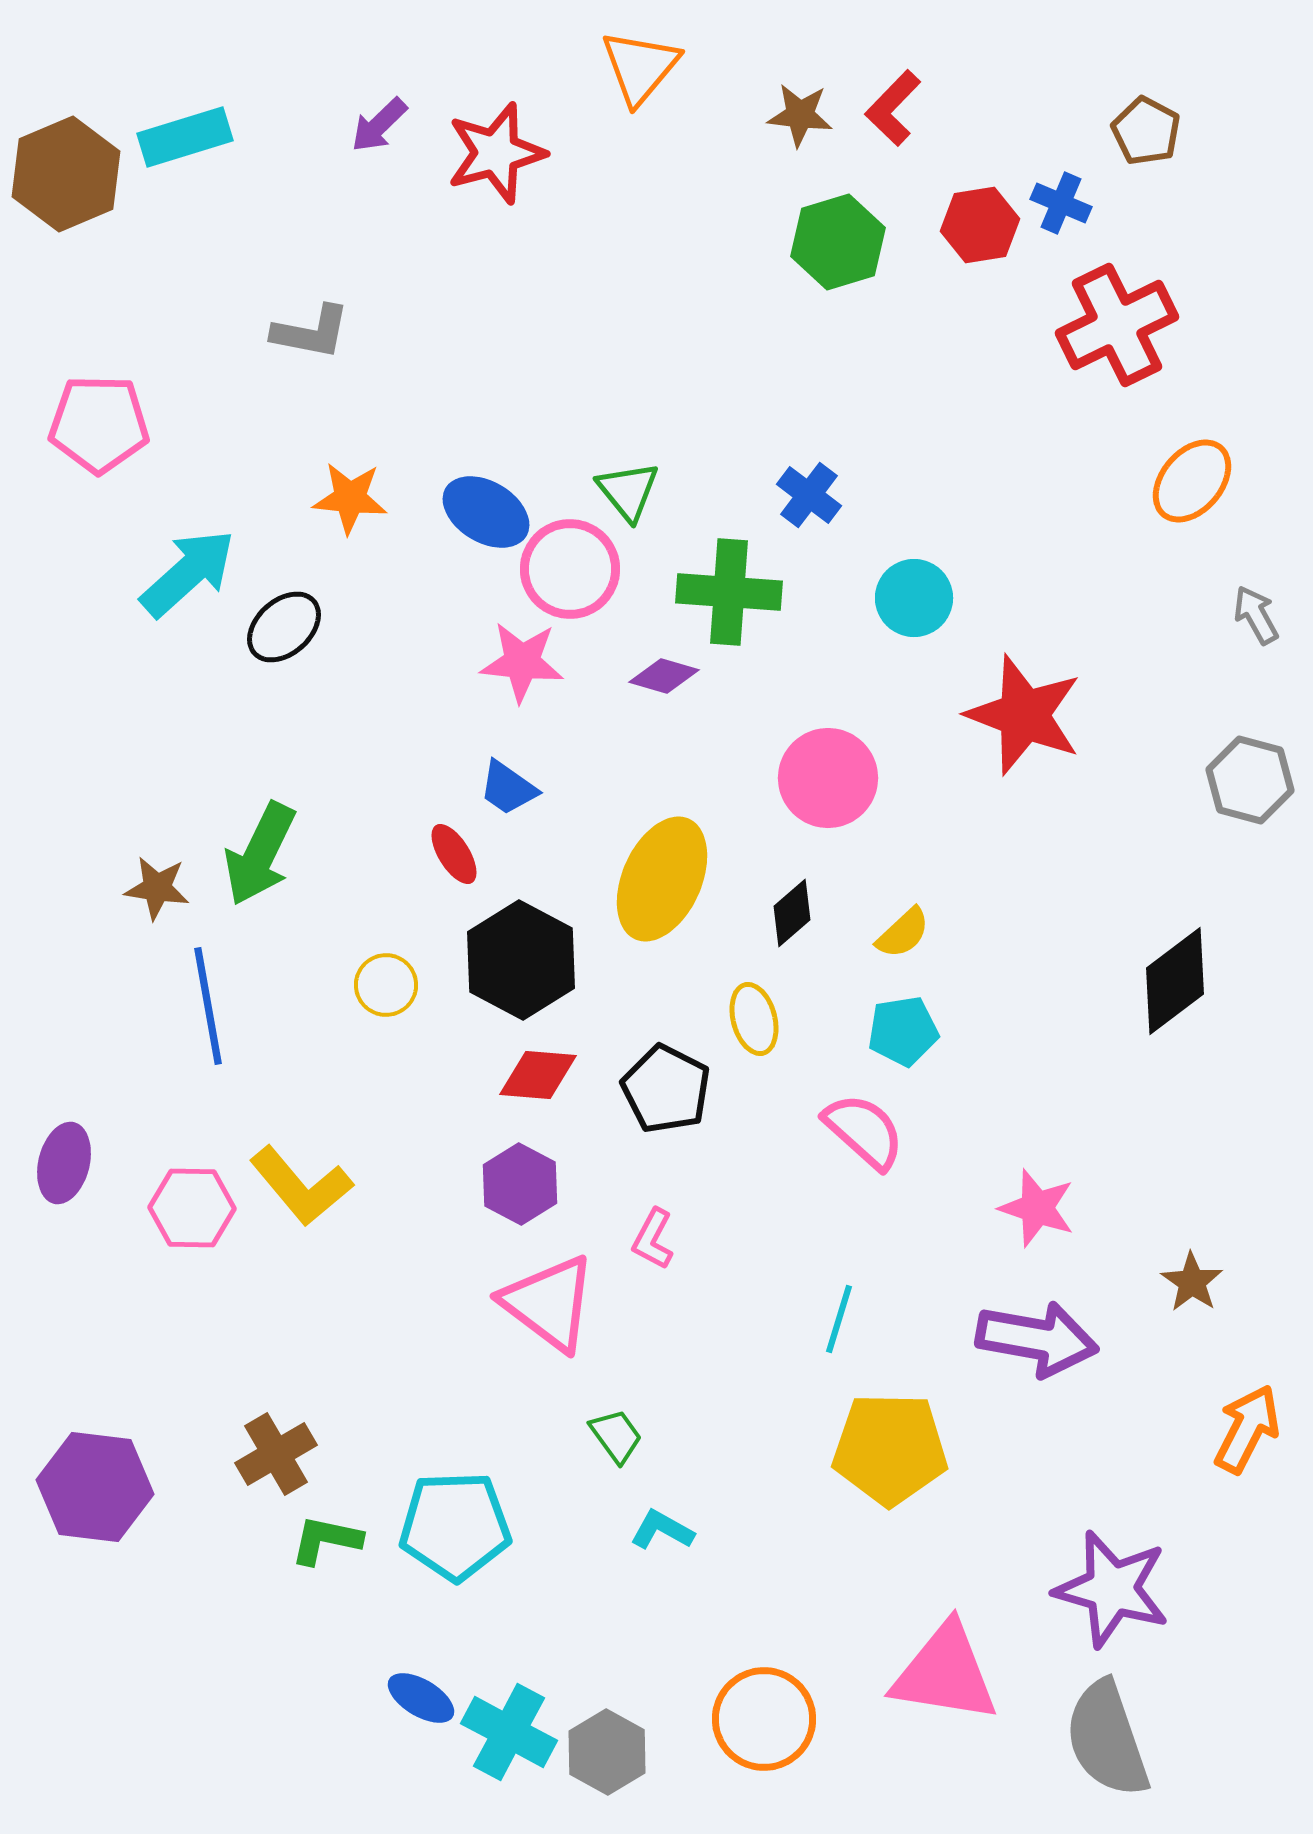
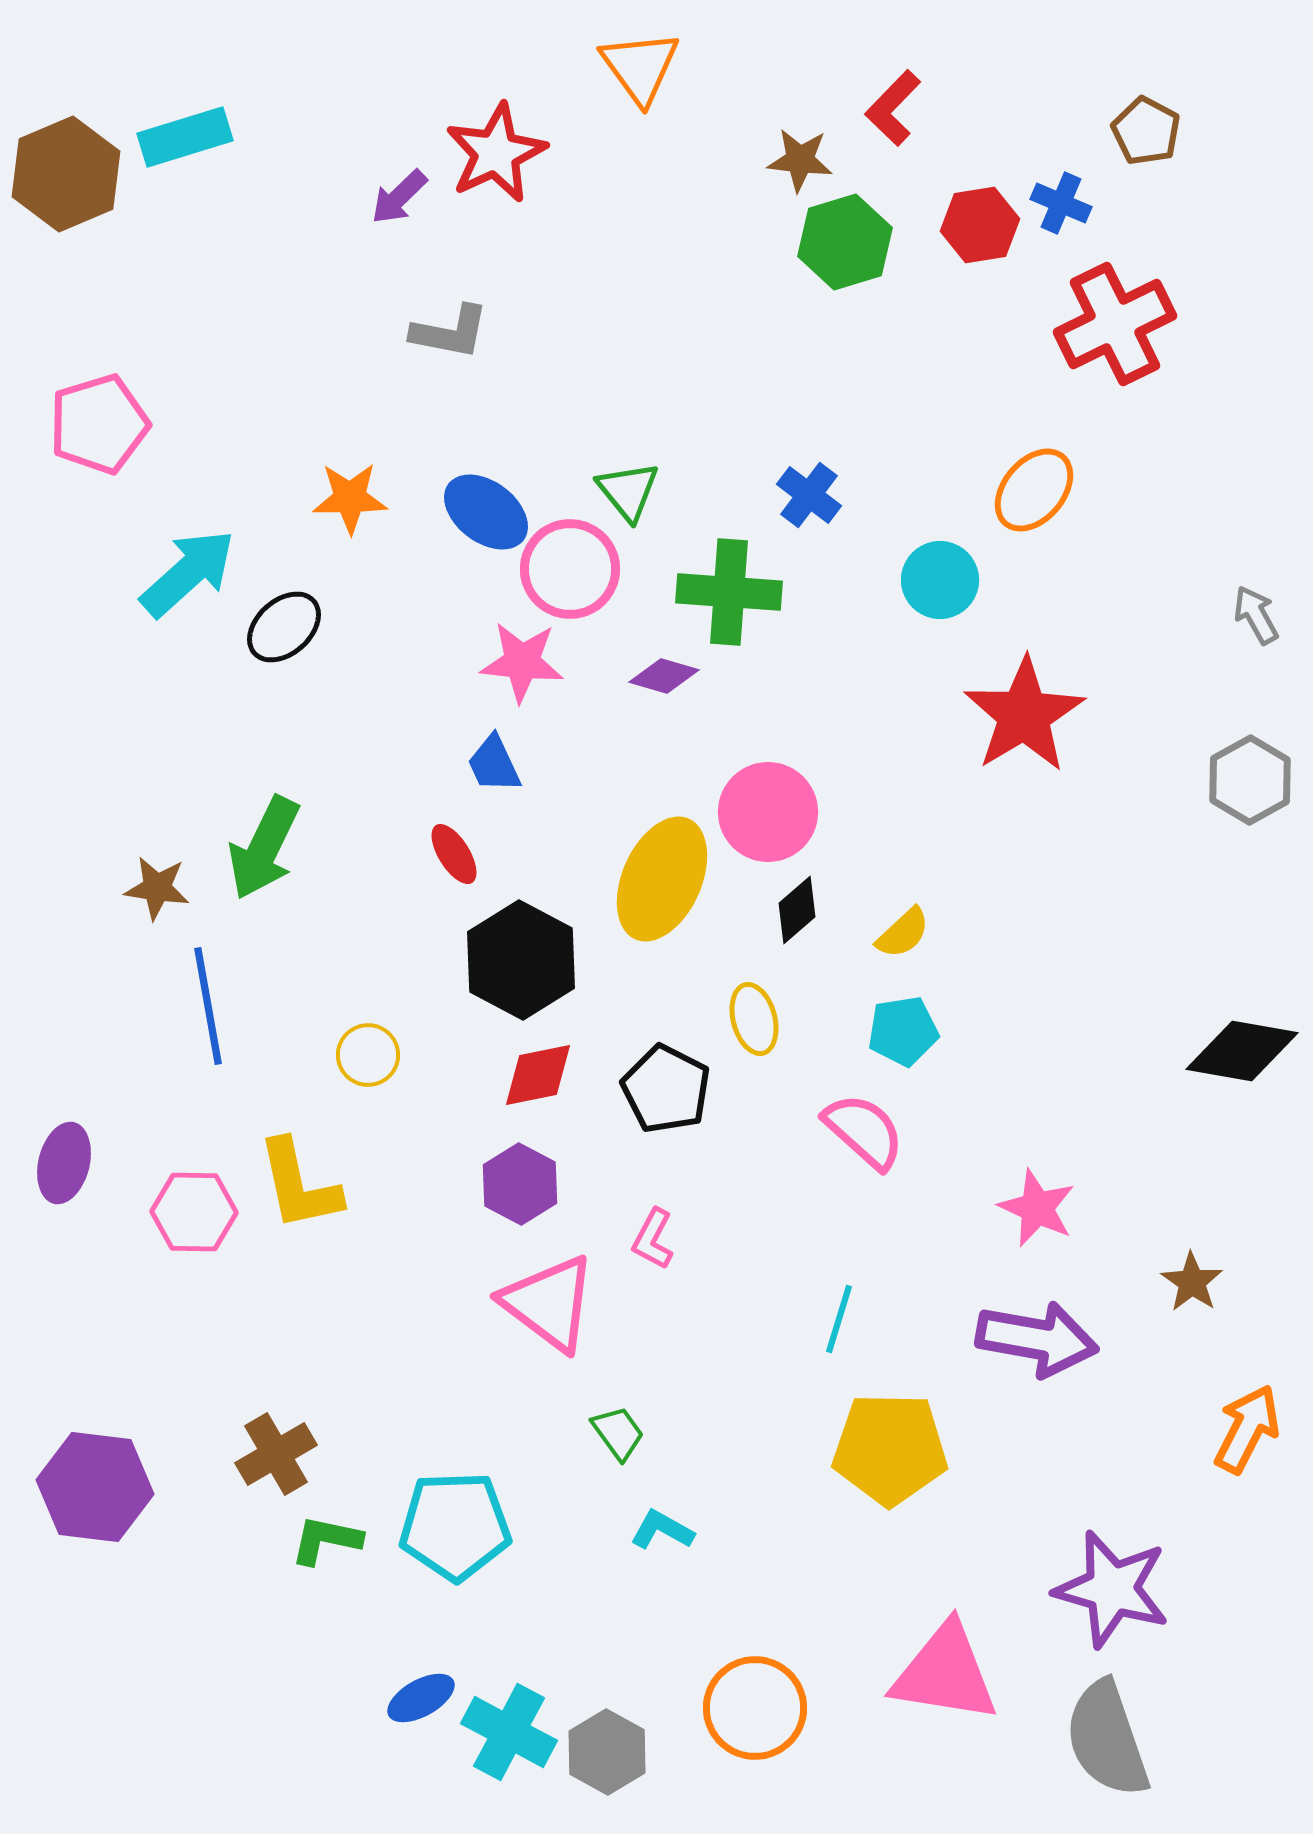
orange triangle at (640, 67): rotated 16 degrees counterclockwise
brown star at (800, 115): moved 45 px down
purple arrow at (379, 125): moved 20 px right, 72 px down
red star at (496, 153): rotated 10 degrees counterclockwise
green hexagon at (838, 242): moved 7 px right
red cross at (1117, 325): moved 2 px left, 1 px up
gray L-shape at (311, 332): moved 139 px right
pink pentagon at (99, 424): rotated 18 degrees counterclockwise
orange ellipse at (1192, 481): moved 158 px left, 9 px down
orange star at (350, 498): rotated 6 degrees counterclockwise
blue ellipse at (486, 512): rotated 6 degrees clockwise
cyan circle at (914, 598): moved 26 px right, 18 px up
red star at (1024, 715): rotated 20 degrees clockwise
pink circle at (828, 778): moved 60 px left, 34 px down
gray hexagon at (1250, 780): rotated 16 degrees clockwise
blue trapezoid at (508, 788): moved 14 px left, 24 px up; rotated 30 degrees clockwise
green arrow at (260, 854): moved 4 px right, 6 px up
black diamond at (792, 913): moved 5 px right, 3 px up
black diamond at (1175, 981): moved 67 px right, 70 px down; rotated 47 degrees clockwise
yellow circle at (386, 985): moved 18 px left, 70 px down
red diamond at (538, 1075): rotated 16 degrees counterclockwise
yellow L-shape at (301, 1186): moved 2 px left, 1 px up; rotated 28 degrees clockwise
pink hexagon at (192, 1208): moved 2 px right, 4 px down
pink star at (1037, 1208): rotated 6 degrees clockwise
green trapezoid at (616, 1436): moved 2 px right, 3 px up
blue ellipse at (421, 1698): rotated 60 degrees counterclockwise
orange circle at (764, 1719): moved 9 px left, 11 px up
